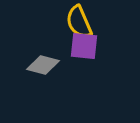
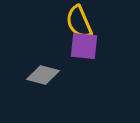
gray diamond: moved 10 px down
